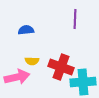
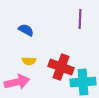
purple line: moved 5 px right
blue semicircle: rotated 35 degrees clockwise
yellow semicircle: moved 3 px left
pink arrow: moved 5 px down
